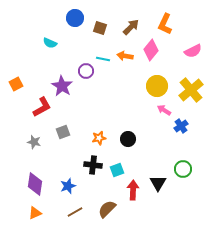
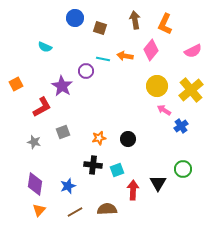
brown arrow: moved 4 px right, 7 px up; rotated 54 degrees counterclockwise
cyan semicircle: moved 5 px left, 4 px down
brown semicircle: rotated 42 degrees clockwise
orange triangle: moved 4 px right, 3 px up; rotated 24 degrees counterclockwise
